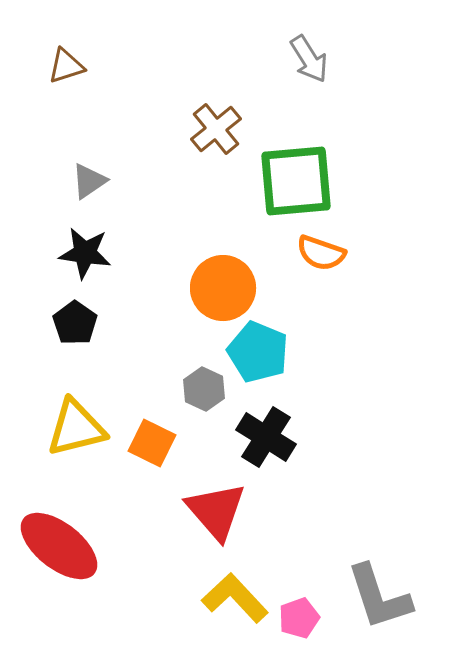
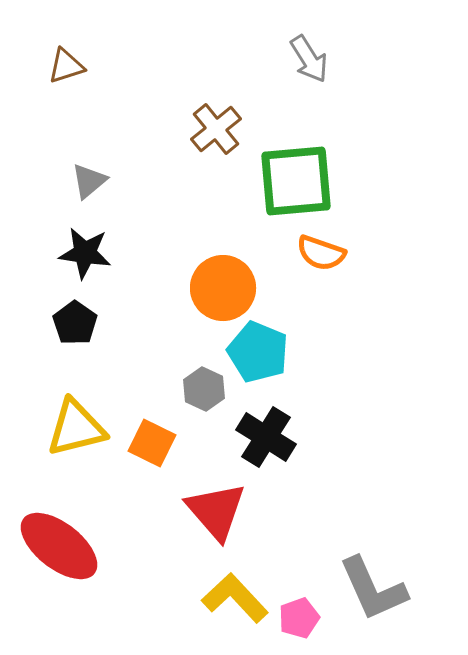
gray triangle: rotated 6 degrees counterclockwise
gray L-shape: moved 6 px left, 8 px up; rotated 6 degrees counterclockwise
